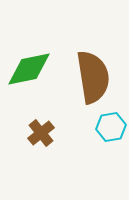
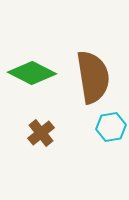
green diamond: moved 3 px right, 4 px down; rotated 39 degrees clockwise
